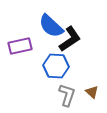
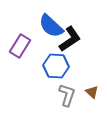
purple rectangle: rotated 45 degrees counterclockwise
